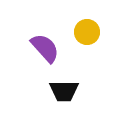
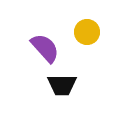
black trapezoid: moved 2 px left, 6 px up
